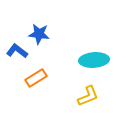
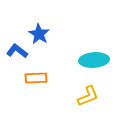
blue star: rotated 25 degrees clockwise
orange rectangle: rotated 30 degrees clockwise
